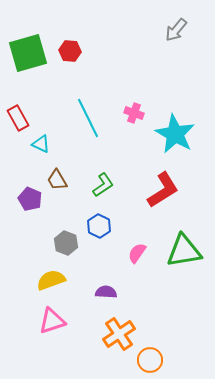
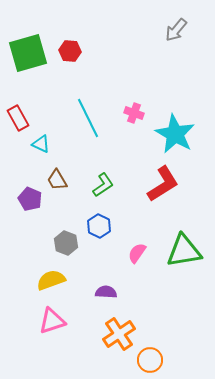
red L-shape: moved 6 px up
